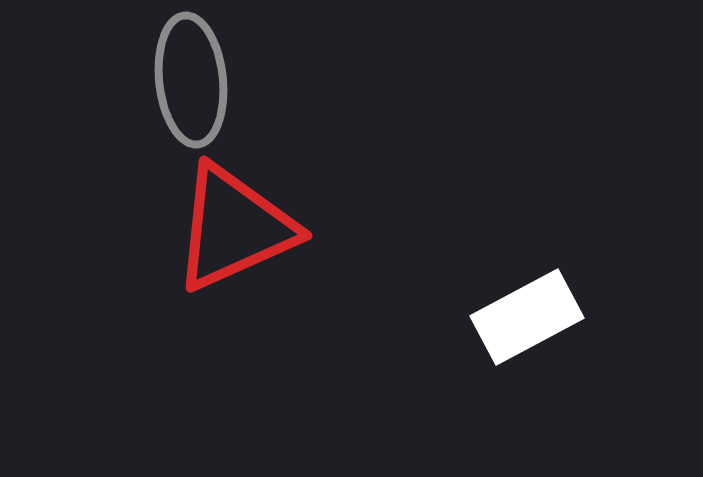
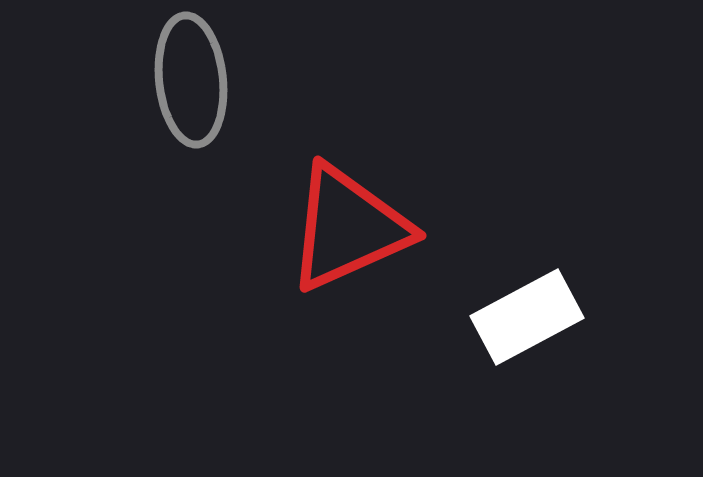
red triangle: moved 114 px right
